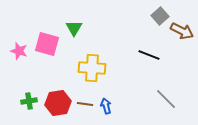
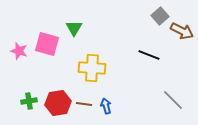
gray line: moved 7 px right, 1 px down
brown line: moved 1 px left
